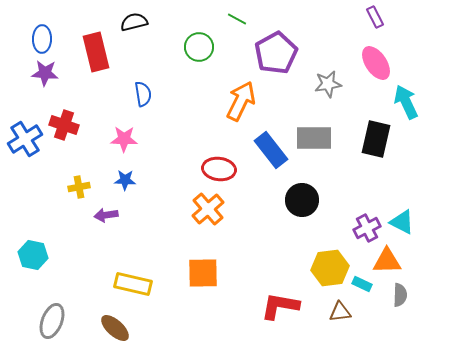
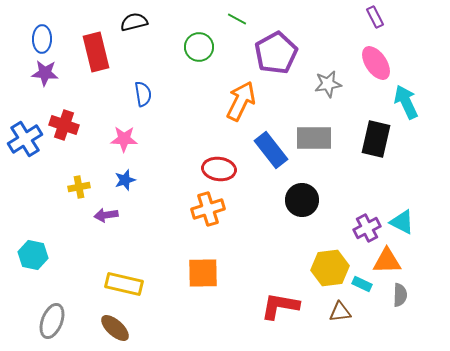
blue star: rotated 20 degrees counterclockwise
orange cross: rotated 24 degrees clockwise
yellow rectangle: moved 9 px left
